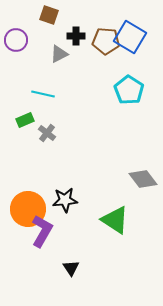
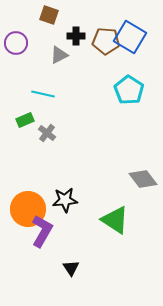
purple circle: moved 3 px down
gray triangle: moved 1 px down
